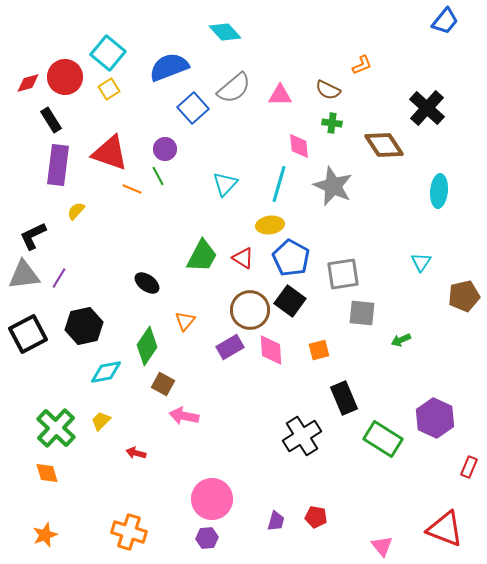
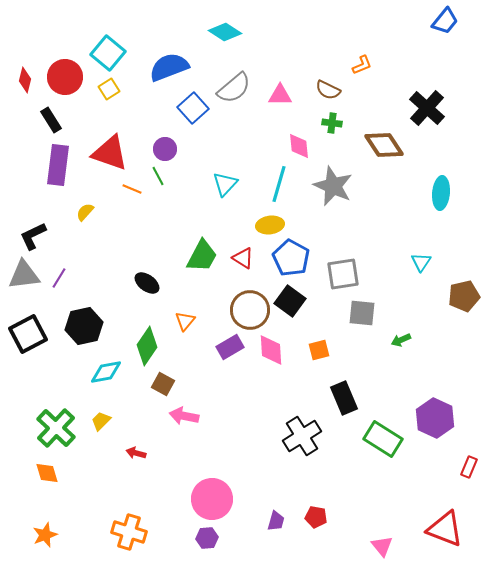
cyan diamond at (225, 32): rotated 16 degrees counterclockwise
red diamond at (28, 83): moved 3 px left, 3 px up; rotated 60 degrees counterclockwise
cyan ellipse at (439, 191): moved 2 px right, 2 px down
yellow semicircle at (76, 211): moved 9 px right, 1 px down
